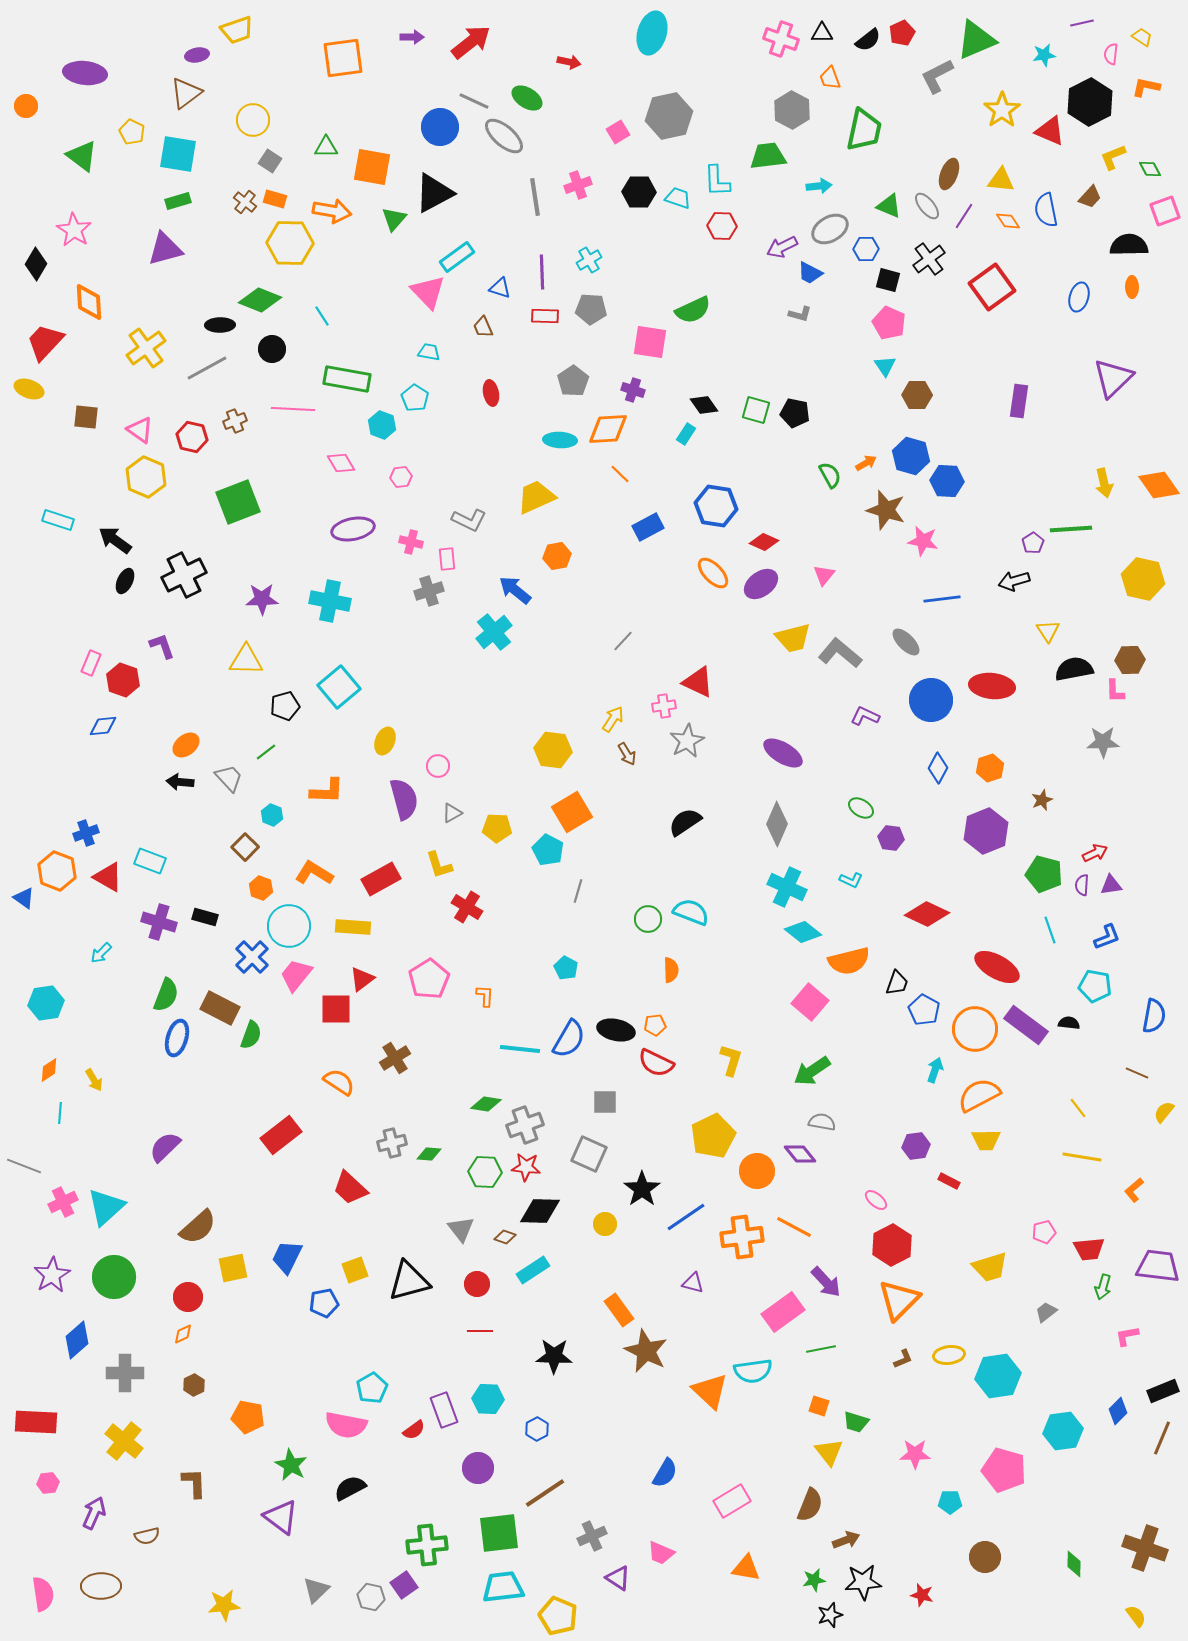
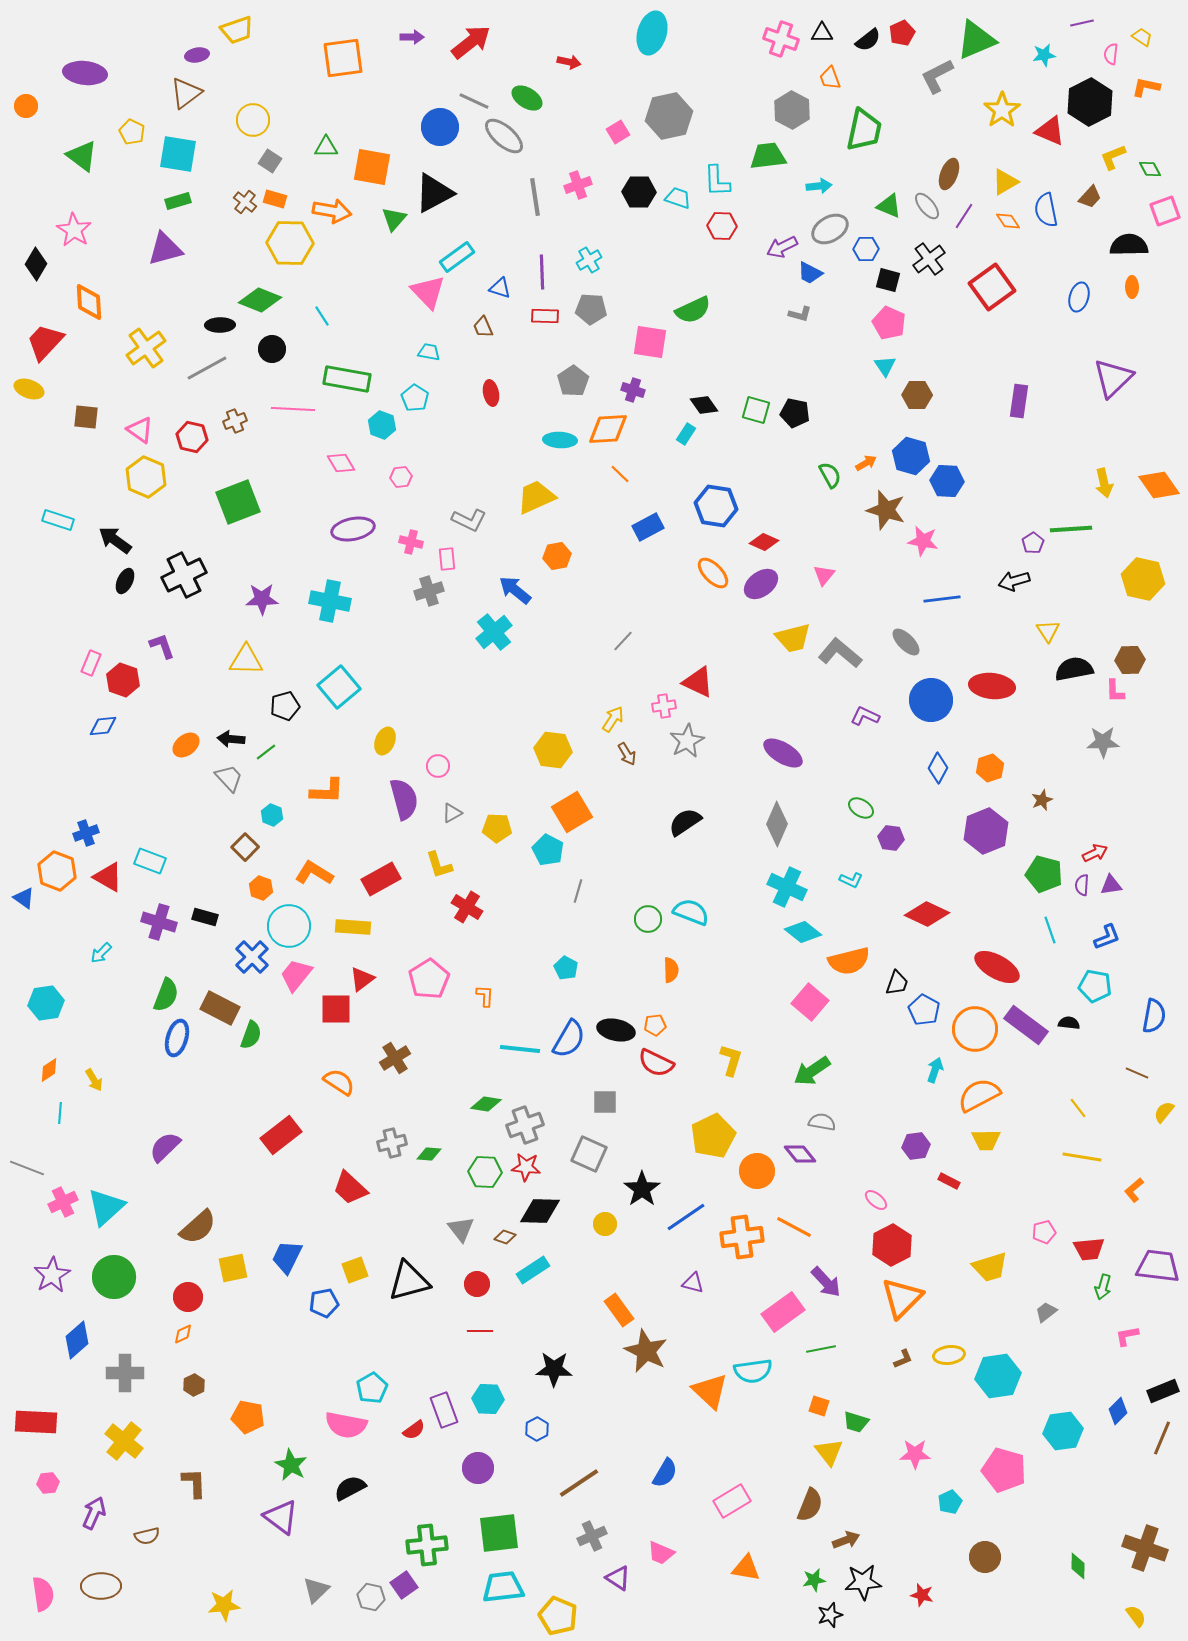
yellow triangle at (1001, 180): moved 4 px right, 2 px down; rotated 36 degrees counterclockwise
black arrow at (180, 782): moved 51 px right, 43 px up
gray line at (24, 1166): moved 3 px right, 2 px down
orange triangle at (899, 1300): moved 3 px right, 2 px up
black star at (554, 1356): moved 13 px down
brown line at (545, 1493): moved 34 px right, 10 px up
cyan pentagon at (950, 1502): rotated 25 degrees counterclockwise
green diamond at (1074, 1564): moved 4 px right, 2 px down
